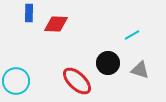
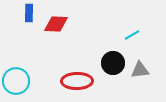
black circle: moved 5 px right
gray triangle: rotated 24 degrees counterclockwise
red ellipse: rotated 44 degrees counterclockwise
